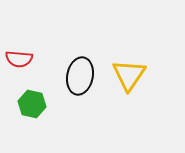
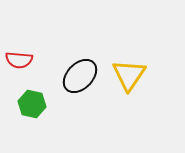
red semicircle: moved 1 px down
black ellipse: rotated 33 degrees clockwise
